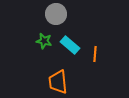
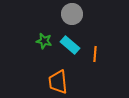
gray circle: moved 16 px right
